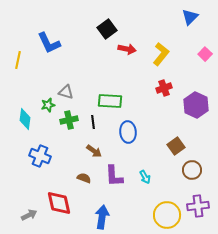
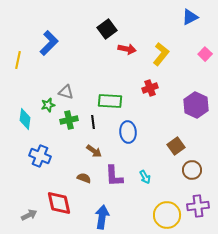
blue triangle: rotated 18 degrees clockwise
blue L-shape: rotated 110 degrees counterclockwise
red cross: moved 14 px left
